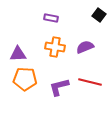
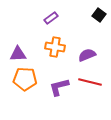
purple rectangle: rotated 48 degrees counterclockwise
purple semicircle: moved 2 px right, 8 px down
